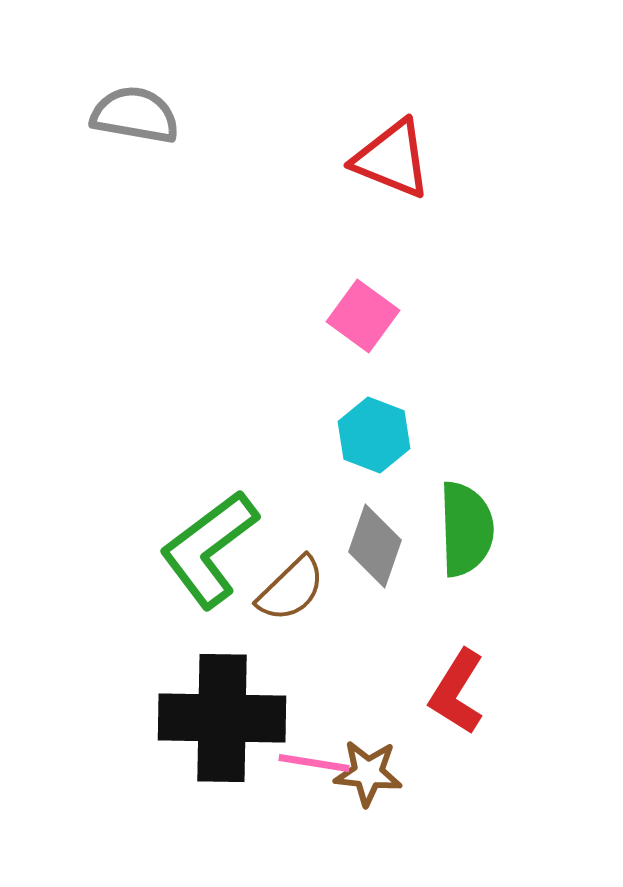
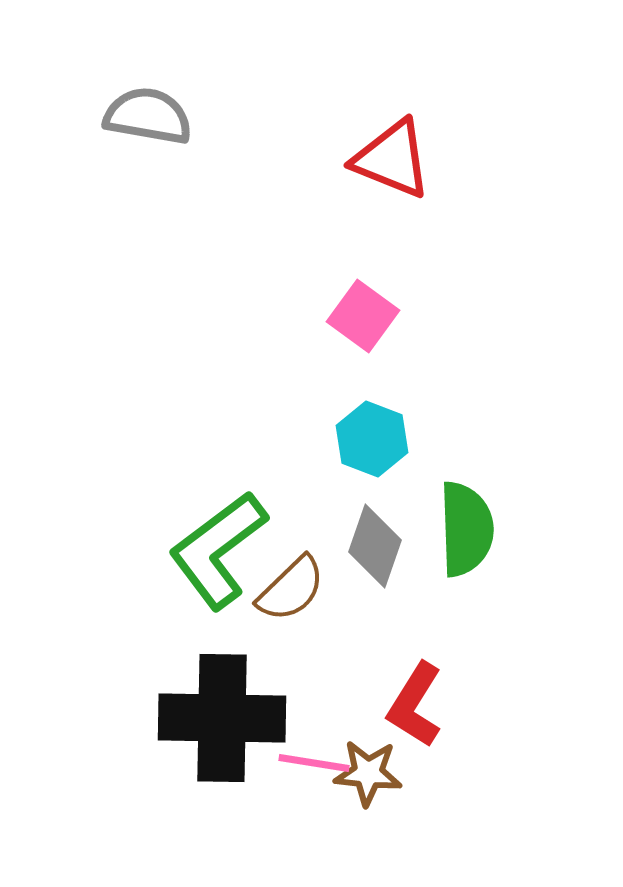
gray semicircle: moved 13 px right, 1 px down
cyan hexagon: moved 2 px left, 4 px down
green L-shape: moved 9 px right, 1 px down
red L-shape: moved 42 px left, 13 px down
